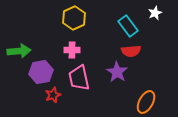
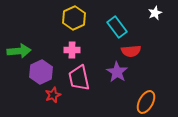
cyan rectangle: moved 11 px left, 1 px down
purple hexagon: rotated 15 degrees counterclockwise
